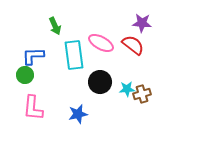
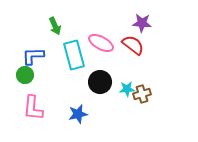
cyan rectangle: rotated 8 degrees counterclockwise
